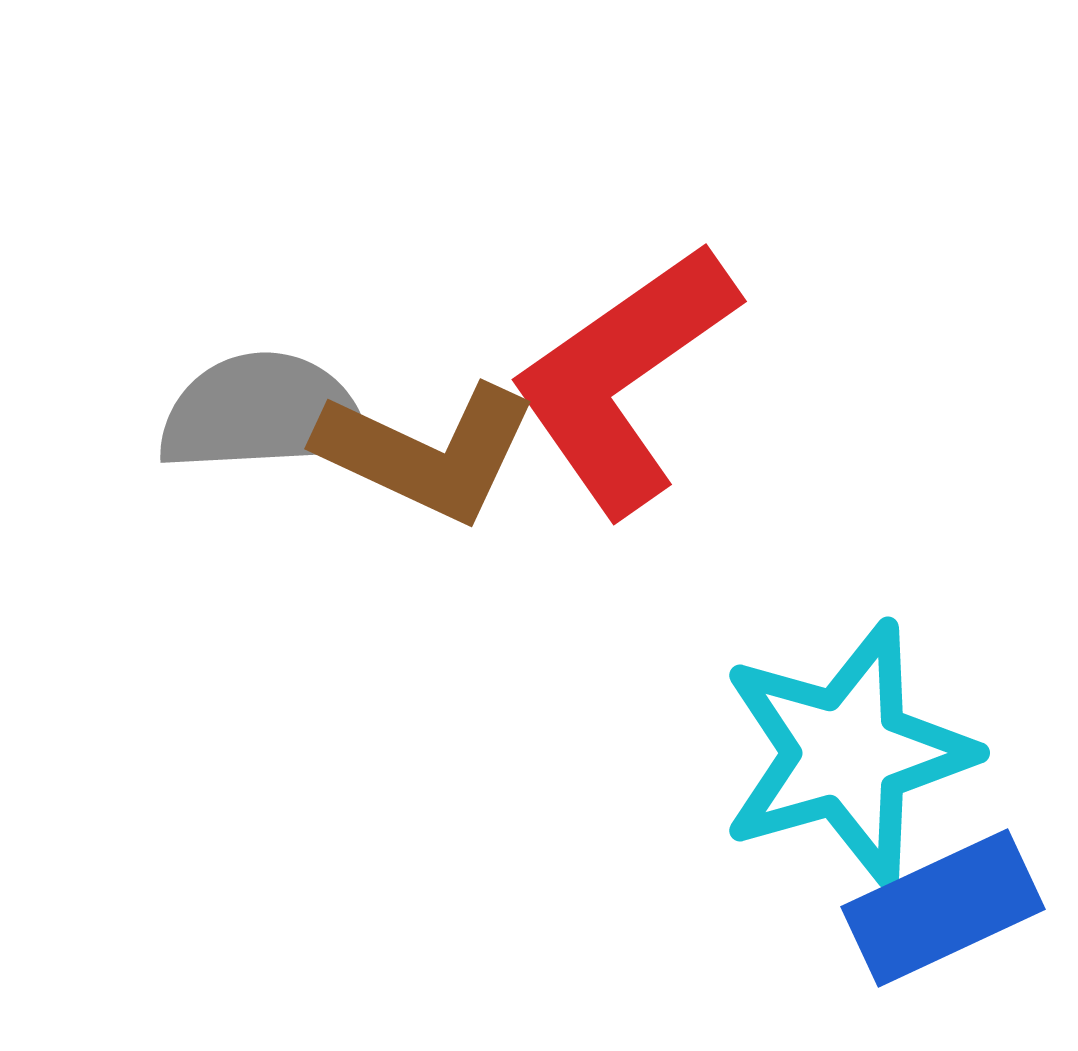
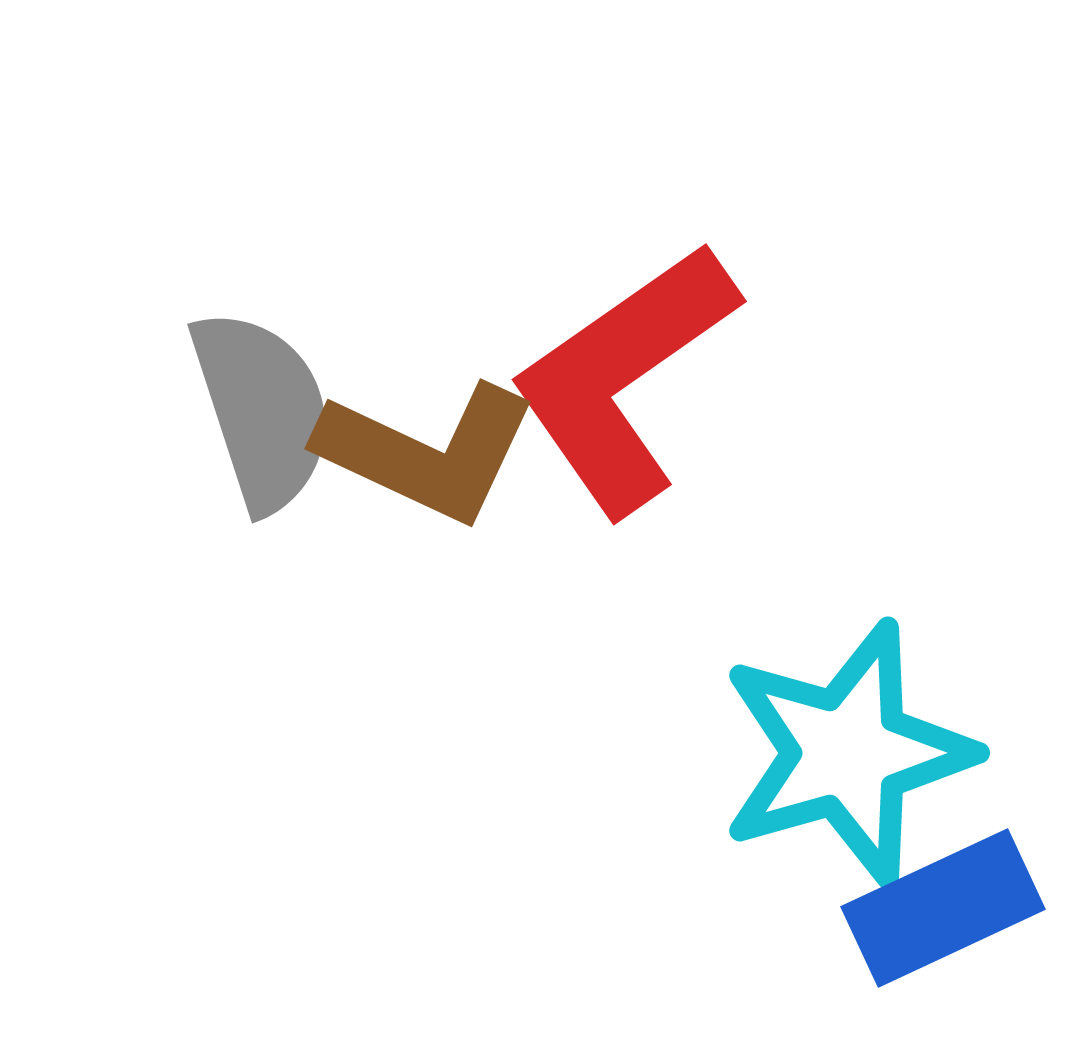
gray semicircle: moved 1 px left, 3 px up; rotated 75 degrees clockwise
